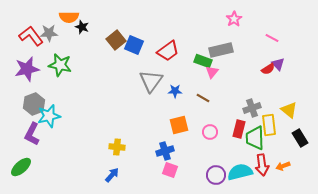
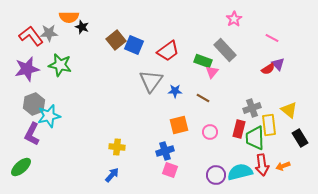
gray rectangle: moved 4 px right; rotated 60 degrees clockwise
